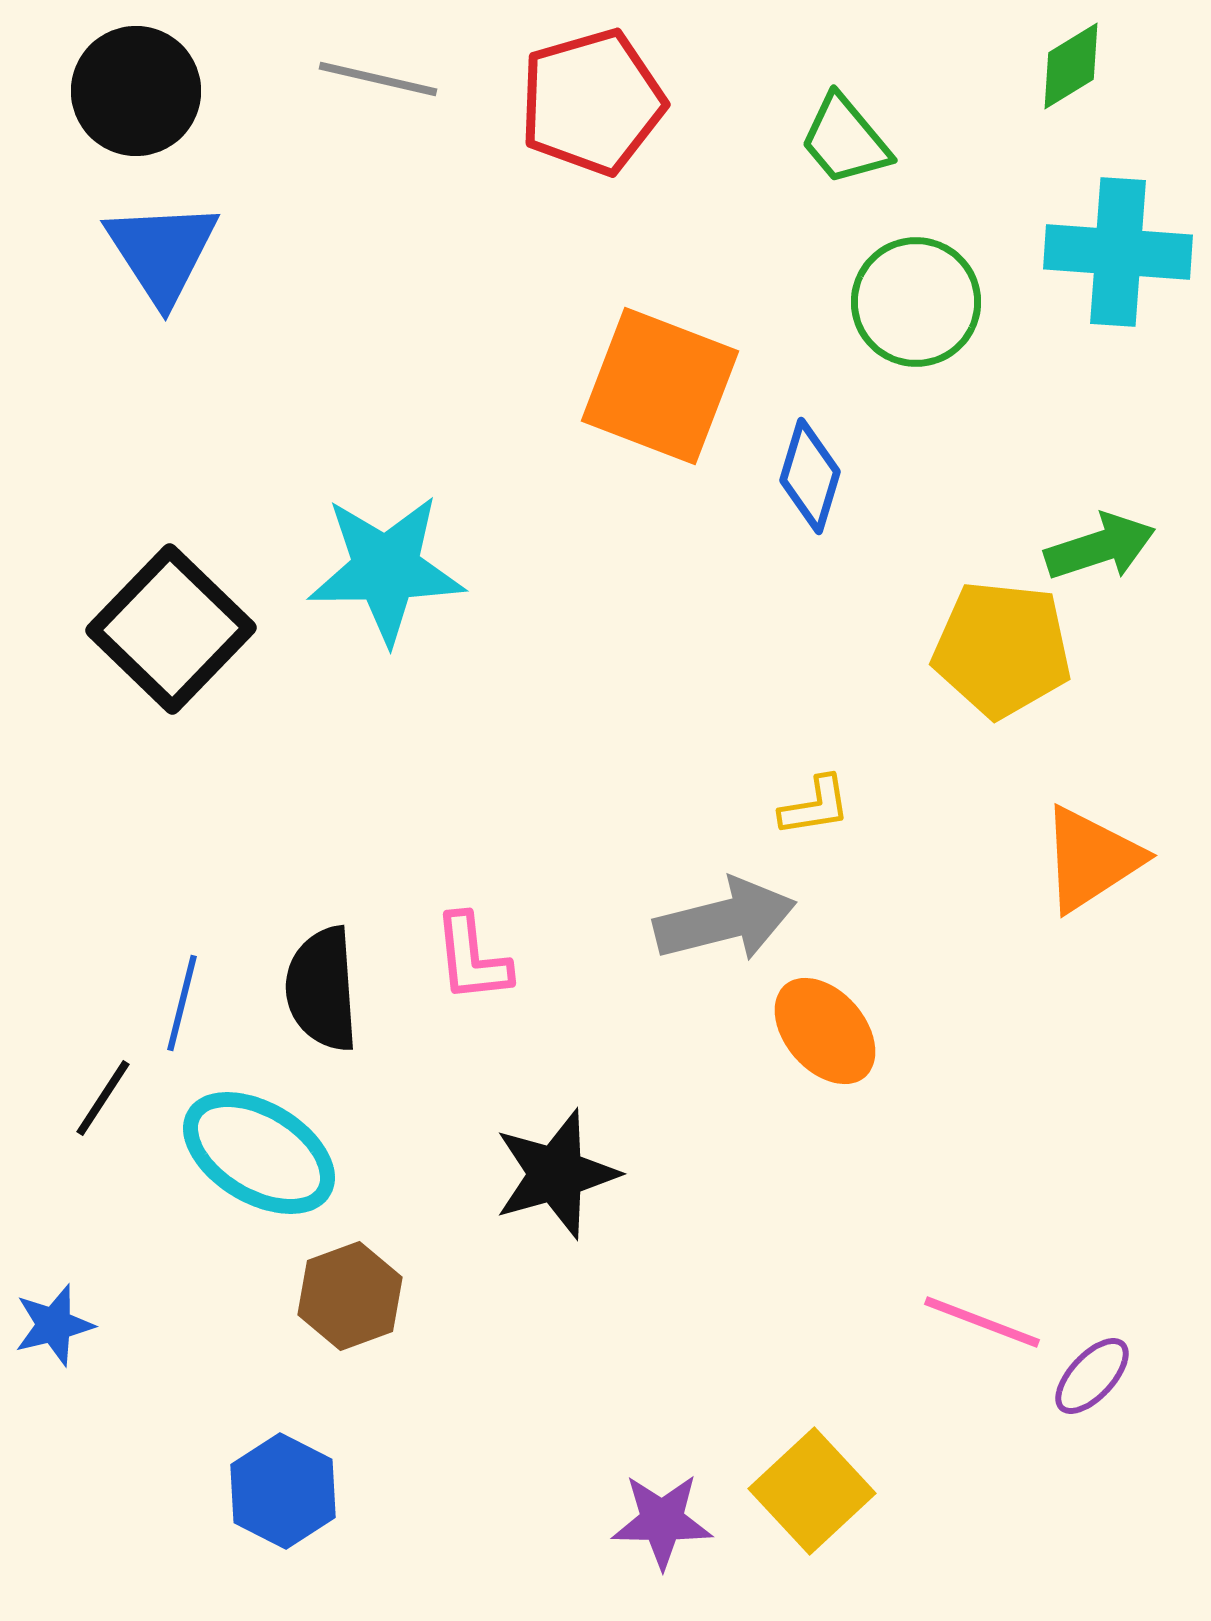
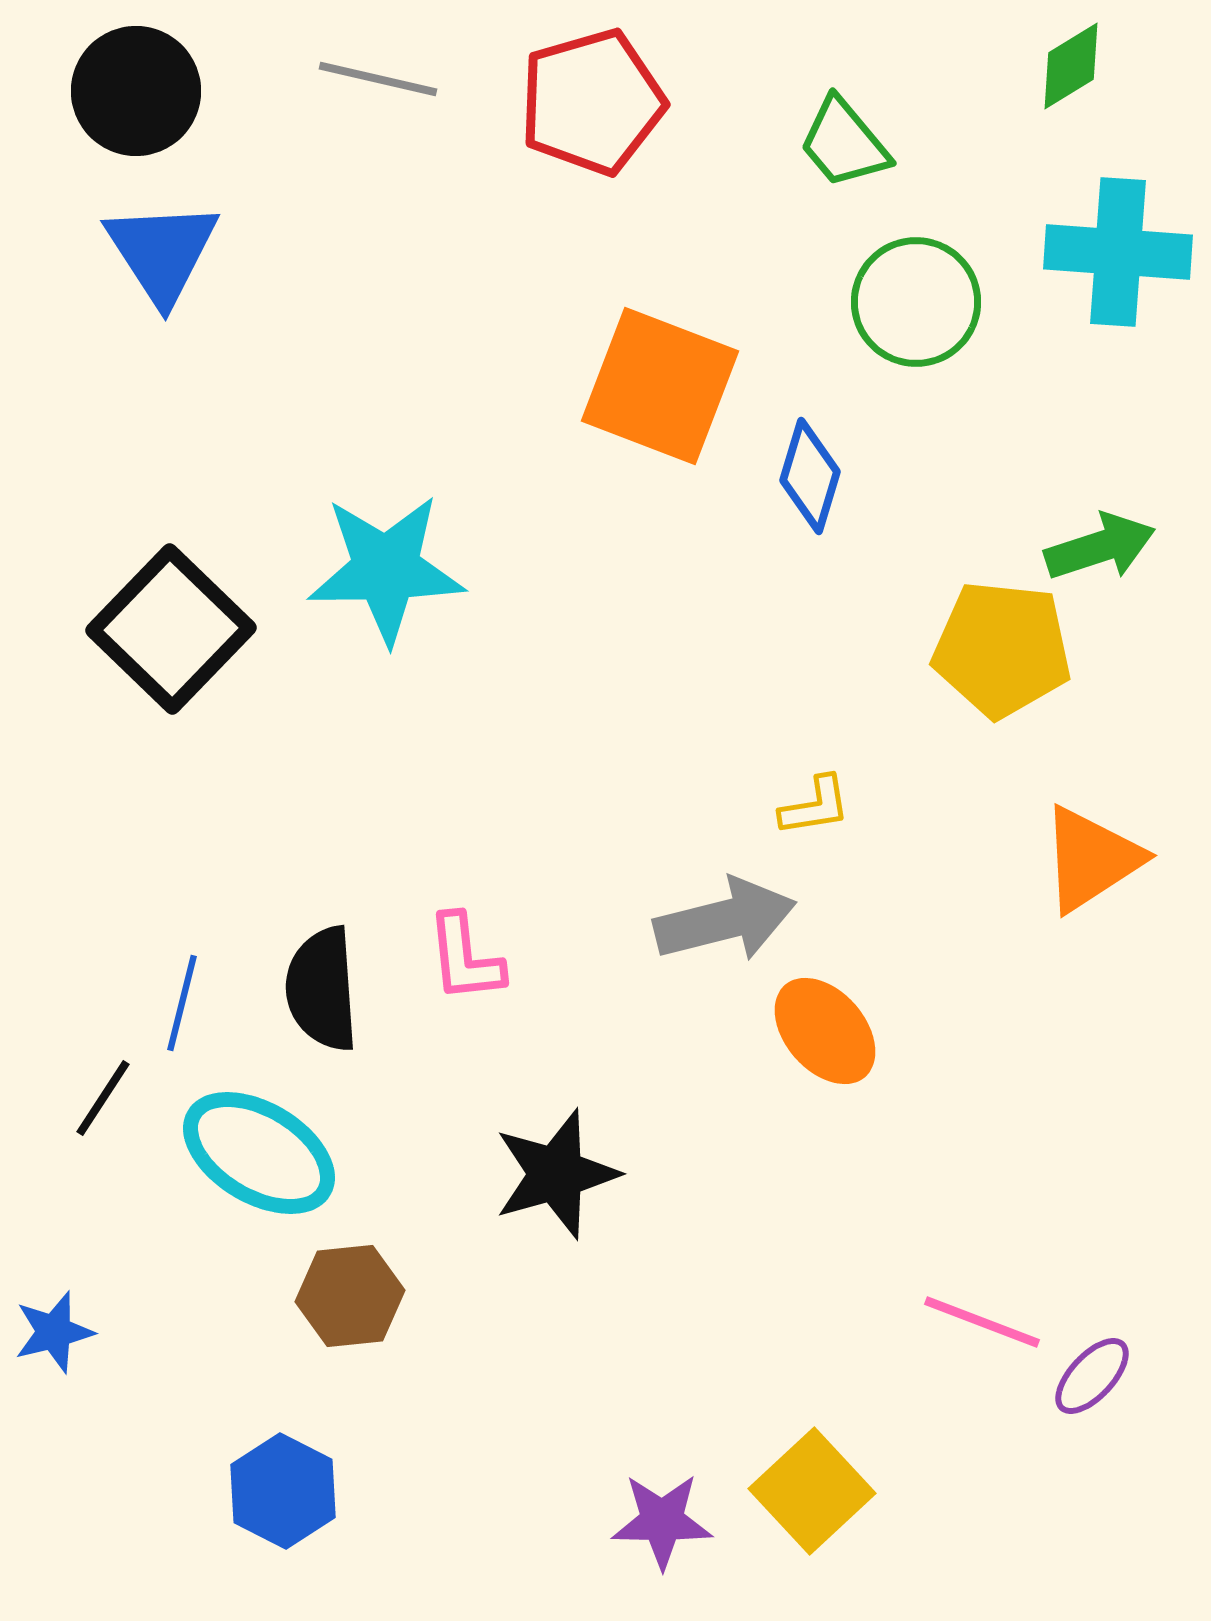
green trapezoid: moved 1 px left, 3 px down
pink L-shape: moved 7 px left
brown hexagon: rotated 14 degrees clockwise
blue star: moved 7 px down
